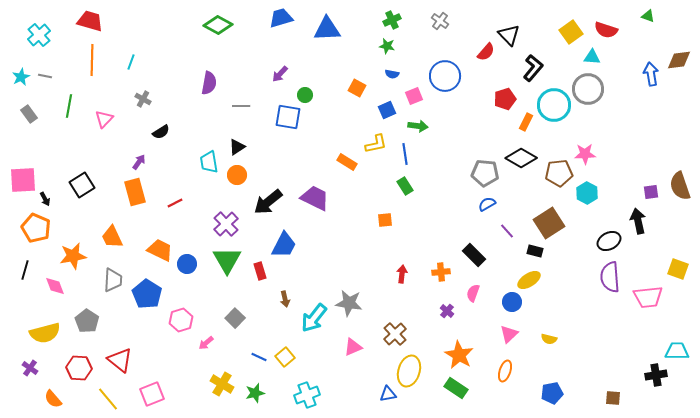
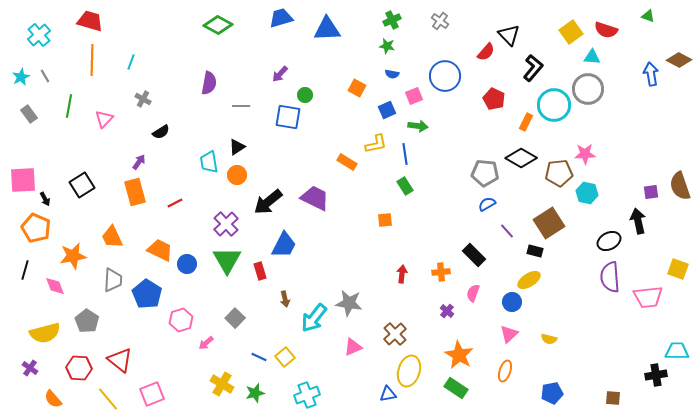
brown diamond at (679, 60): rotated 35 degrees clockwise
gray line at (45, 76): rotated 48 degrees clockwise
red pentagon at (505, 99): moved 11 px left; rotated 30 degrees counterclockwise
cyan hexagon at (587, 193): rotated 15 degrees counterclockwise
